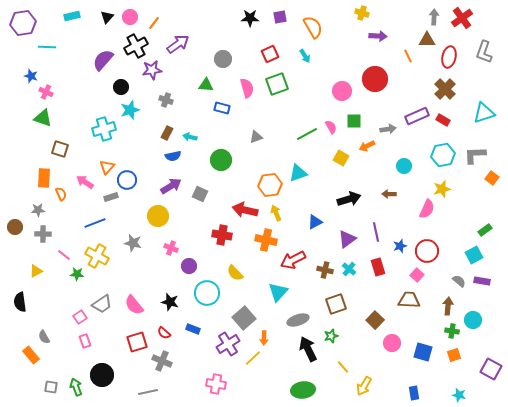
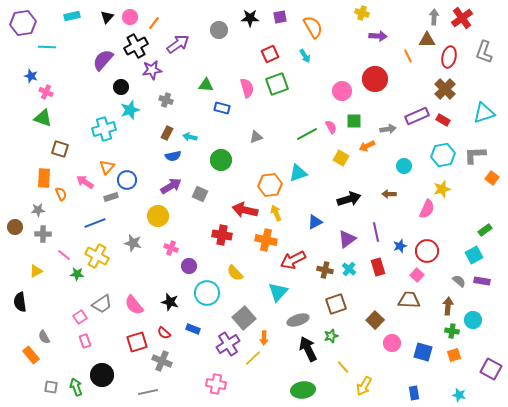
gray circle at (223, 59): moved 4 px left, 29 px up
